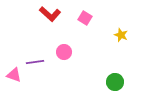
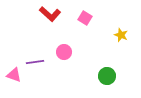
green circle: moved 8 px left, 6 px up
